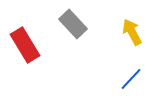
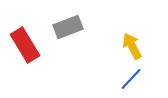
gray rectangle: moved 5 px left, 3 px down; rotated 68 degrees counterclockwise
yellow arrow: moved 14 px down
